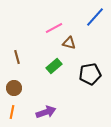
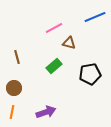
blue line: rotated 25 degrees clockwise
